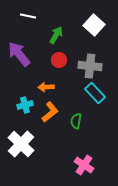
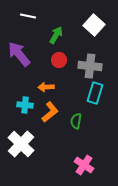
cyan rectangle: rotated 60 degrees clockwise
cyan cross: rotated 21 degrees clockwise
